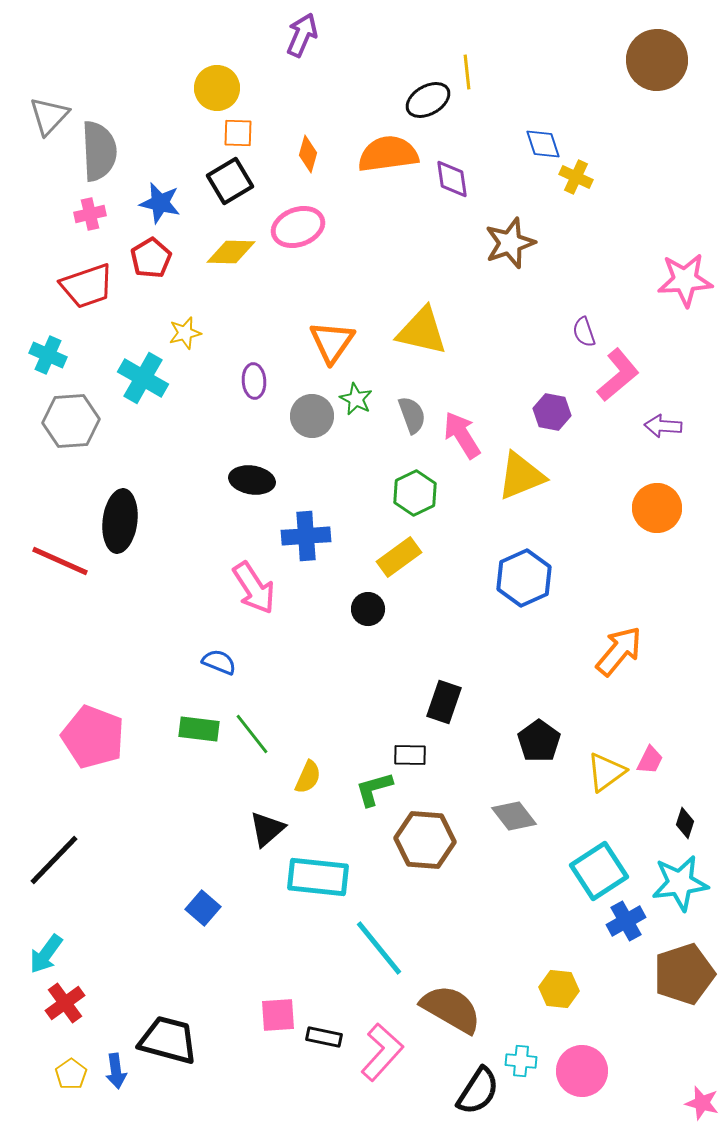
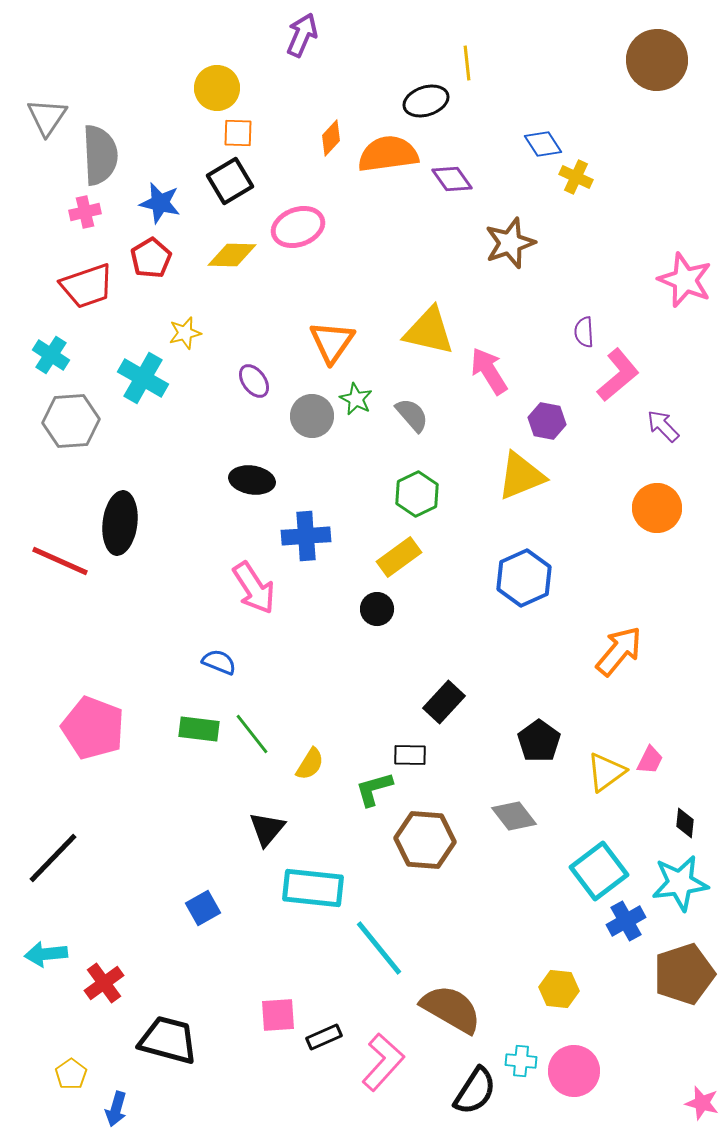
yellow line at (467, 72): moved 9 px up
black ellipse at (428, 100): moved 2 px left, 1 px down; rotated 12 degrees clockwise
gray triangle at (49, 116): moved 2 px left, 1 px down; rotated 9 degrees counterclockwise
blue diamond at (543, 144): rotated 15 degrees counterclockwise
gray semicircle at (99, 151): moved 1 px right, 4 px down
orange diamond at (308, 154): moved 23 px right, 16 px up; rotated 27 degrees clockwise
purple diamond at (452, 179): rotated 27 degrees counterclockwise
pink cross at (90, 214): moved 5 px left, 2 px up
yellow diamond at (231, 252): moved 1 px right, 3 px down
pink star at (685, 280): rotated 26 degrees clockwise
yellow triangle at (422, 331): moved 7 px right
purple semicircle at (584, 332): rotated 16 degrees clockwise
cyan cross at (48, 355): moved 3 px right; rotated 9 degrees clockwise
purple ellipse at (254, 381): rotated 32 degrees counterclockwise
purple hexagon at (552, 412): moved 5 px left, 9 px down
gray semicircle at (412, 415): rotated 21 degrees counterclockwise
purple arrow at (663, 426): rotated 42 degrees clockwise
pink arrow at (462, 435): moved 27 px right, 64 px up
green hexagon at (415, 493): moved 2 px right, 1 px down
black ellipse at (120, 521): moved 2 px down
black circle at (368, 609): moved 9 px right
black rectangle at (444, 702): rotated 24 degrees clockwise
pink pentagon at (93, 737): moved 9 px up
yellow semicircle at (308, 777): moved 2 px right, 13 px up; rotated 8 degrees clockwise
black diamond at (685, 823): rotated 12 degrees counterclockwise
black triangle at (267, 829): rotated 9 degrees counterclockwise
black line at (54, 860): moved 1 px left, 2 px up
cyan square at (599, 871): rotated 4 degrees counterclockwise
cyan rectangle at (318, 877): moved 5 px left, 11 px down
blue square at (203, 908): rotated 20 degrees clockwise
cyan arrow at (46, 954): rotated 48 degrees clockwise
red cross at (65, 1003): moved 39 px right, 20 px up
black rectangle at (324, 1037): rotated 36 degrees counterclockwise
pink L-shape at (382, 1052): moved 1 px right, 10 px down
blue arrow at (116, 1071): moved 38 px down; rotated 24 degrees clockwise
pink circle at (582, 1071): moved 8 px left
black semicircle at (478, 1091): moved 3 px left
